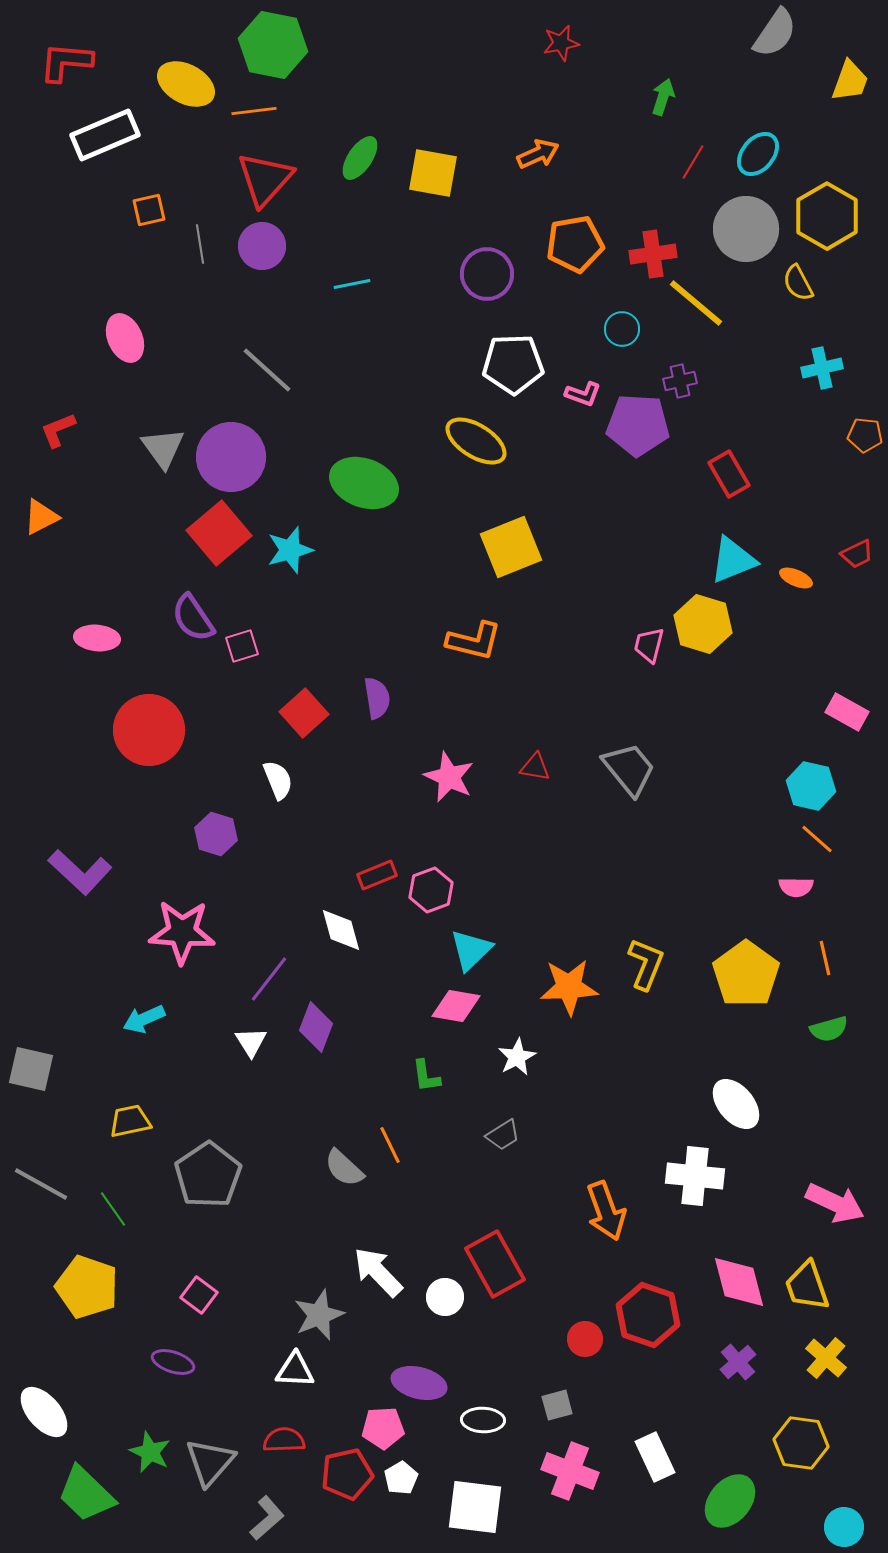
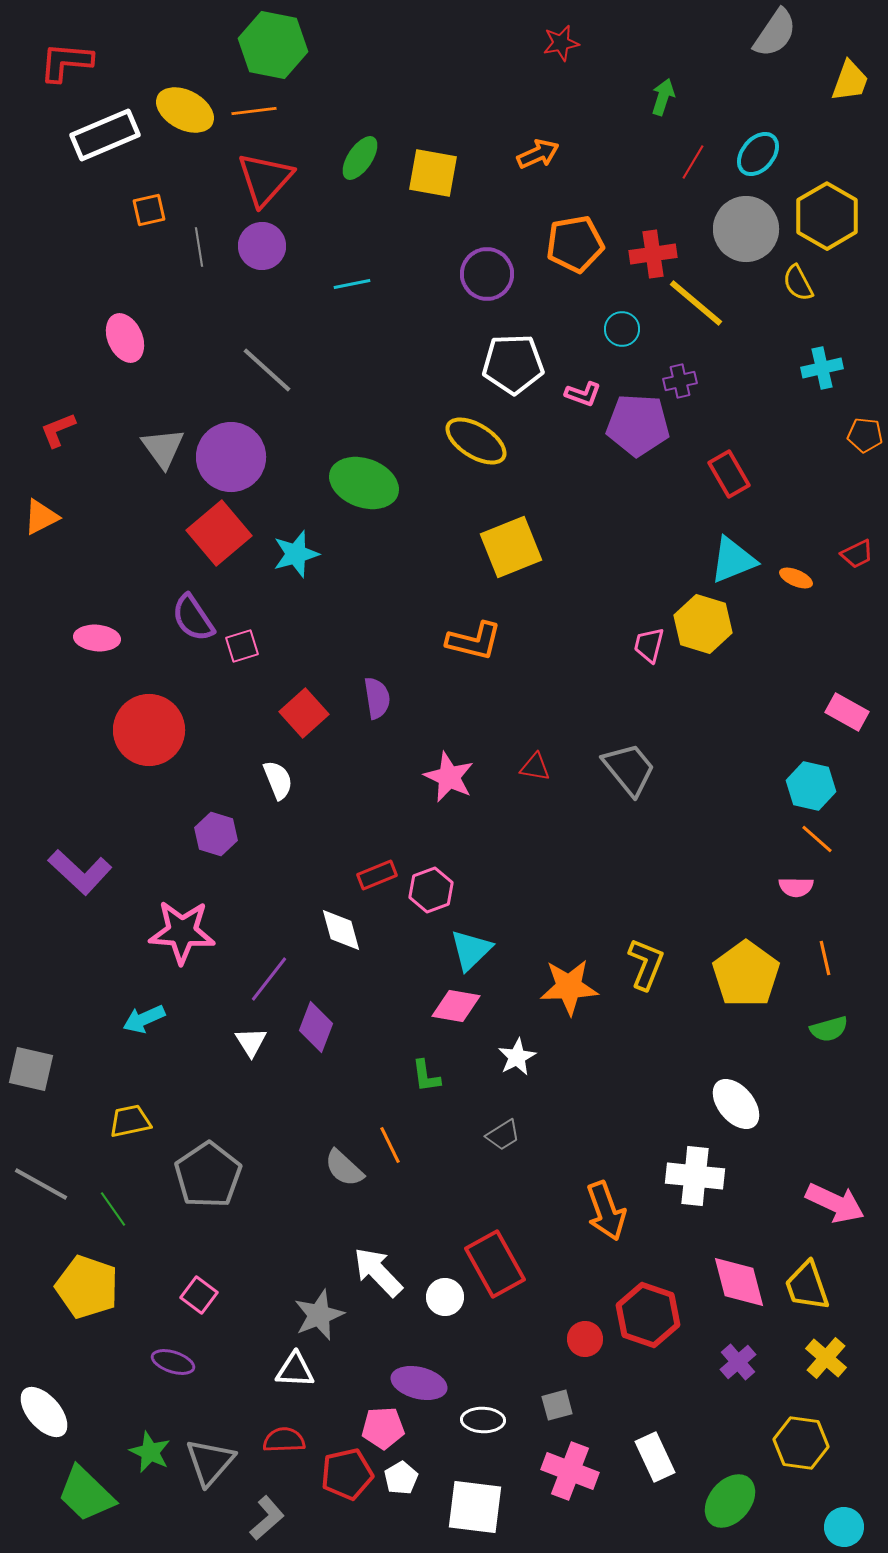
yellow ellipse at (186, 84): moved 1 px left, 26 px down
gray line at (200, 244): moved 1 px left, 3 px down
cyan star at (290, 550): moved 6 px right, 4 px down
